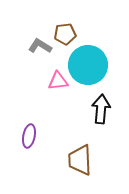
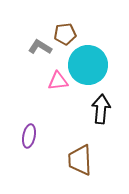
gray L-shape: moved 1 px down
